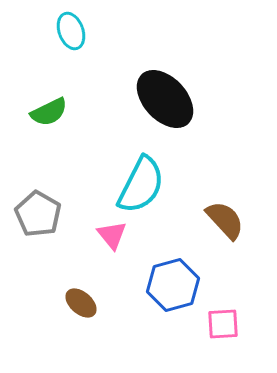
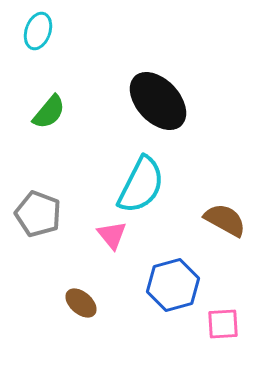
cyan ellipse: moved 33 px left; rotated 39 degrees clockwise
black ellipse: moved 7 px left, 2 px down
green semicircle: rotated 24 degrees counterclockwise
gray pentagon: rotated 9 degrees counterclockwise
brown semicircle: rotated 18 degrees counterclockwise
